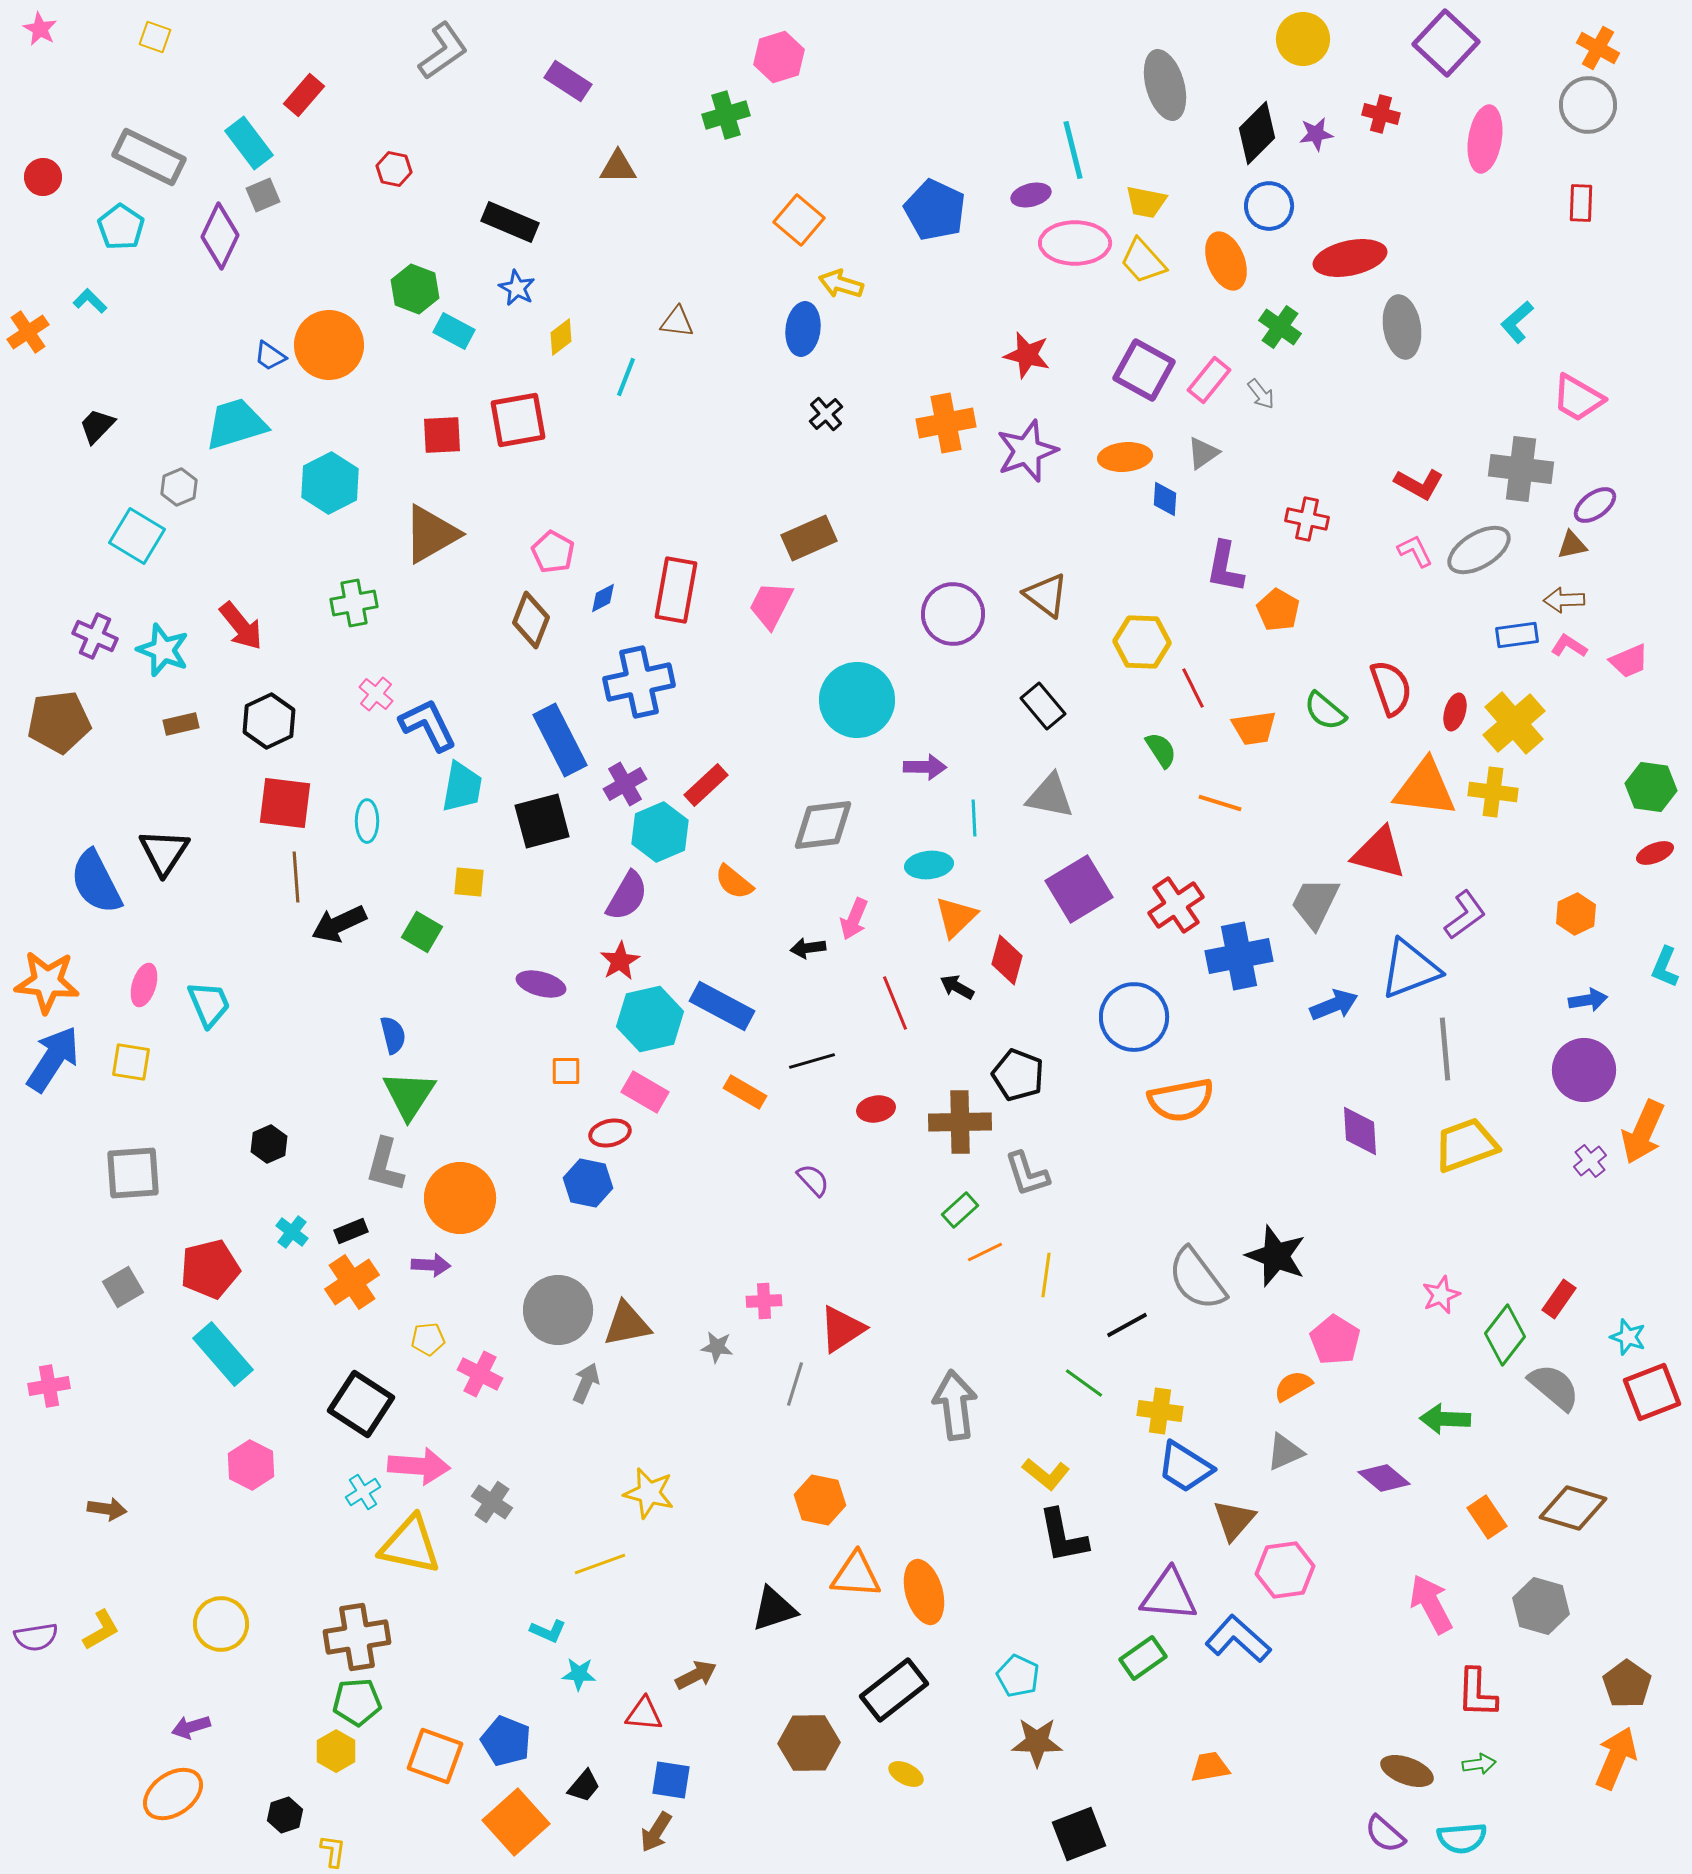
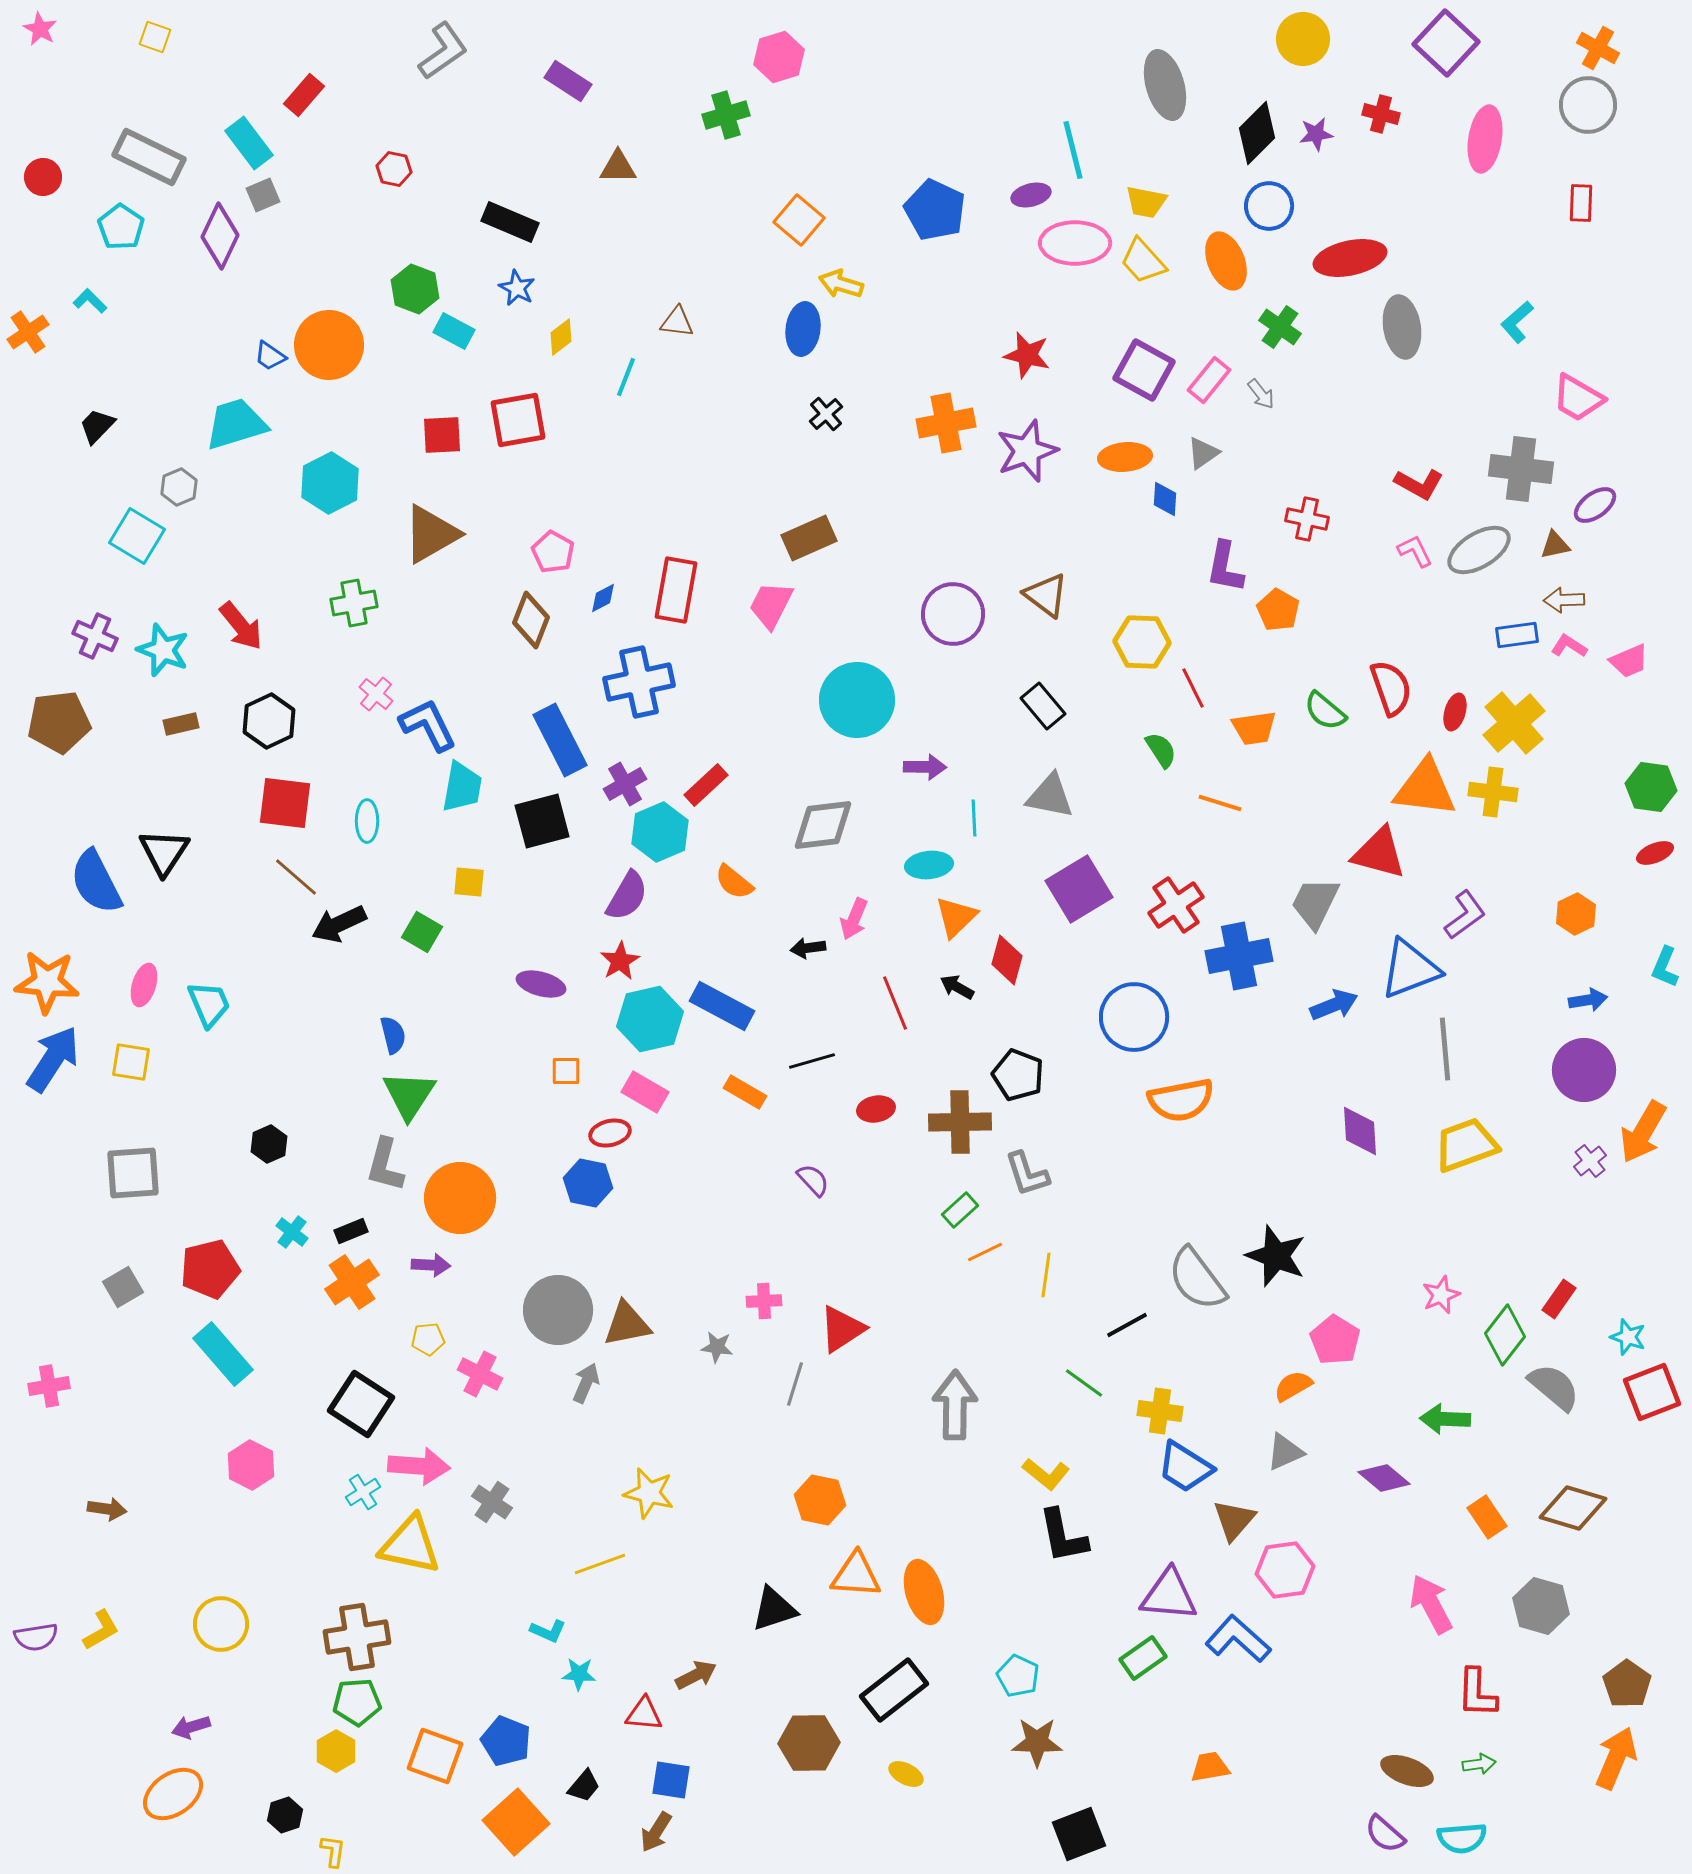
brown triangle at (1572, 545): moved 17 px left
brown line at (296, 877): rotated 45 degrees counterclockwise
orange arrow at (1643, 1132): rotated 6 degrees clockwise
gray arrow at (955, 1405): rotated 8 degrees clockwise
